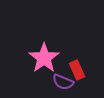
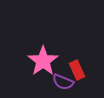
pink star: moved 1 px left, 3 px down
